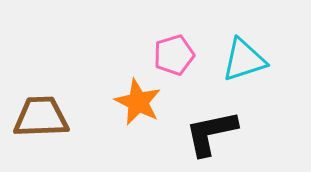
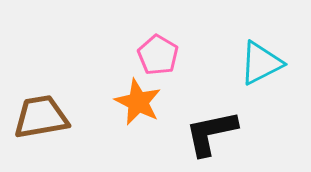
pink pentagon: moved 16 px left; rotated 24 degrees counterclockwise
cyan triangle: moved 17 px right, 3 px down; rotated 9 degrees counterclockwise
brown trapezoid: rotated 8 degrees counterclockwise
